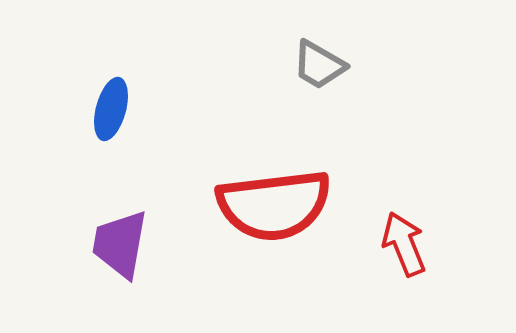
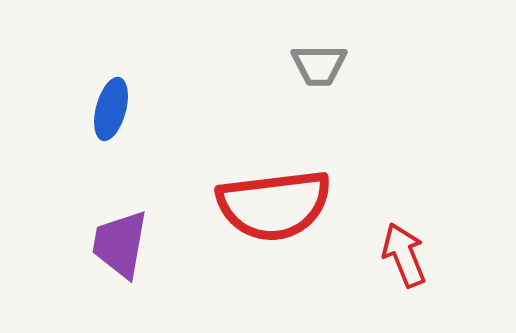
gray trapezoid: rotated 30 degrees counterclockwise
red arrow: moved 11 px down
